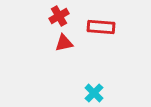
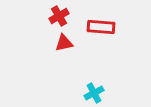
cyan cross: rotated 18 degrees clockwise
